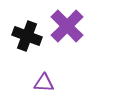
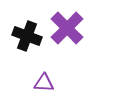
purple cross: moved 2 px down
